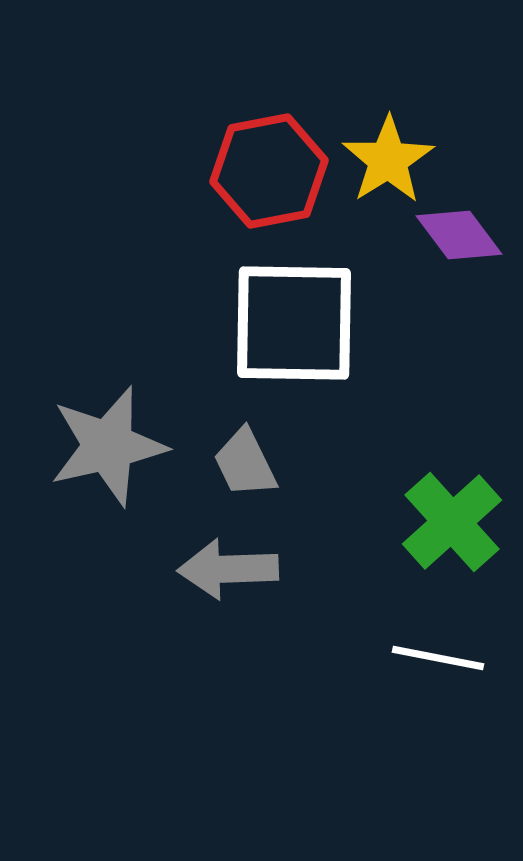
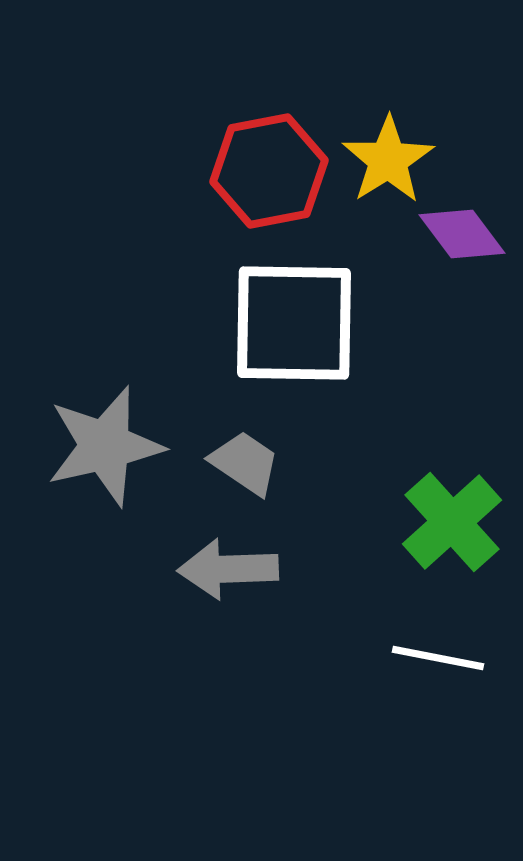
purple diamond: moved 3 px right, 1 px up
gray star: moved 3 px left
gray trapezoid: rotated 150 degrees clockwise
